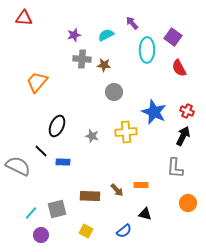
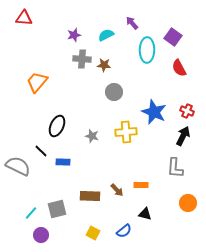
yellow square: moved 7 px right, 2 px down
